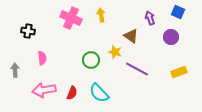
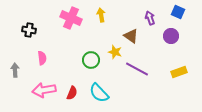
black cross: moved 1 px right, 1 px up
purple circle: moved 1 px up
